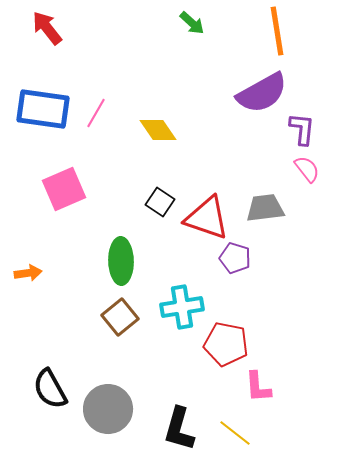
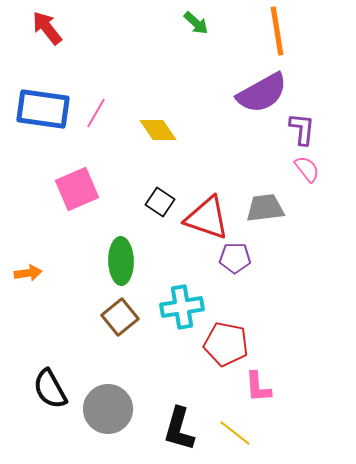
green arrow: moved 4 px right
pink square: moved 13 px right
purple pentagon: rotated 16 degrees counterclockwise
